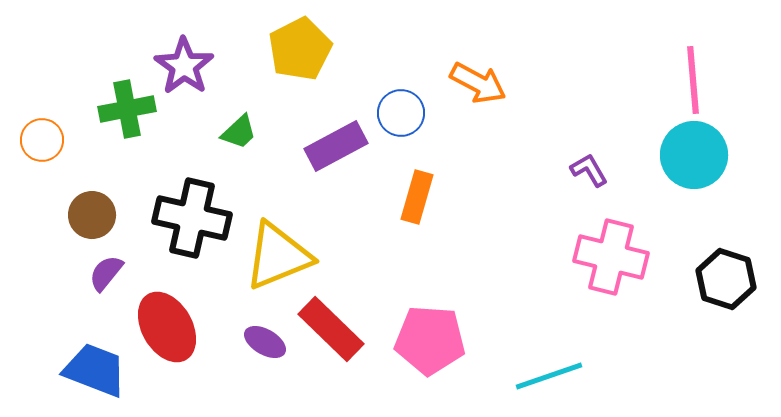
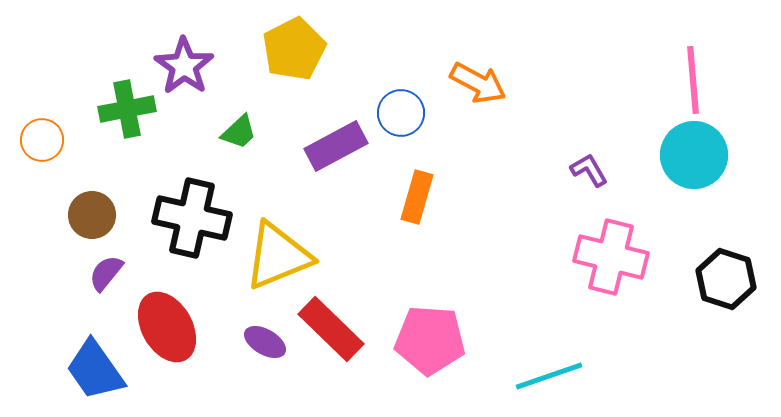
yellow pentagon: moved 6 px left
blue trapezoid: rotated 146 degrees counterclockwise
